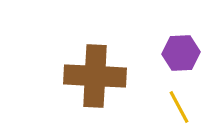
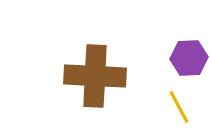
purple hexagon: moved 8 px right, 5 px down
